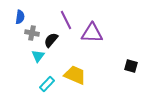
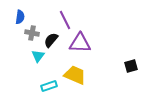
purple line: moved 1 px left
purple triangle: moved 12 px left, 10 px down
black square: rotated 32 degrees counterclockwise
cyan rectangle: moved 2 px right, 2 px down; rotated 28 degrees clockwise
